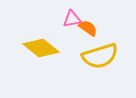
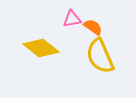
orange semicircle: moved 5 px right, 1 px up
yellow semicircle: rotated 84 degrees clockwise
